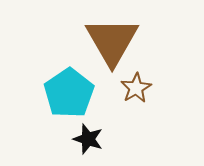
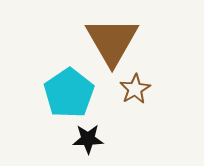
brown star: moved 1 px left, 1 px down
black star: rotated 20 degrees counterclockwise
